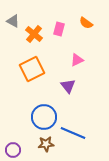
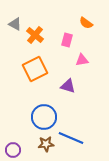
gray triangle: moved 2 px right, 3 px down
pink rectangle: moved 8 px right, 11 px down
orange cross: moved 1 px right, 1 px down
pink triangle: moved 5 px right; rotated 16 degrees clockwise
orange square: moved 3 px right
purple triangle: rotated 35 degrees counterclockwise
blue line: moved 2 px left, 5 px down
